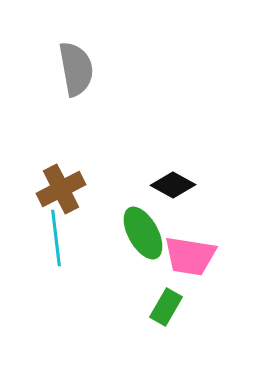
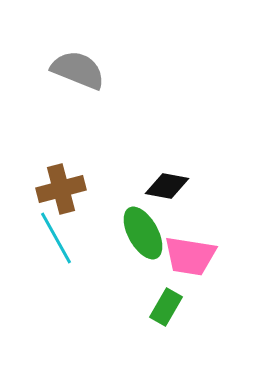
gray semicircle: moved 2 px right, 1 px down; rotated 58 degrees counterclockwise
black diamond: moved 6 px left, 1 px down; rotated 18 degrees counterclockwise
brown cross: rotated 12 degrees clockwise
cyan line: rotated 22 degrees counterclockwise
